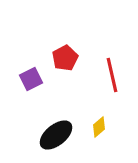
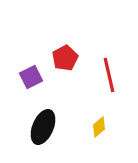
red line: moved 3 px left
purple square: moved 2 px up
black ellipse: moved 13 px left, 8 px up; rotated 28 degrees counterclockwise
